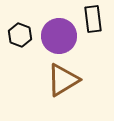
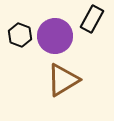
black rectangle: moved 1 px left; rotated 36 degrees clockwise
purple circle: moved 4 px left
